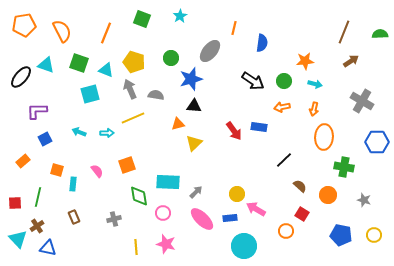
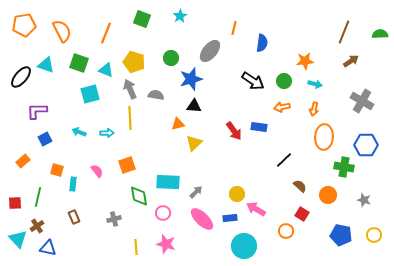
yellow line at (133, 118): moved 3 px left; rotated 70 degrees counterclockwise
blue hexagon at (377, 142): moved 11 px left, 3 px down
